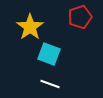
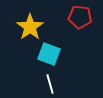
red pentagon: rotated 25 degrees clockwise
white line: rotated 54 degrees clockwise
